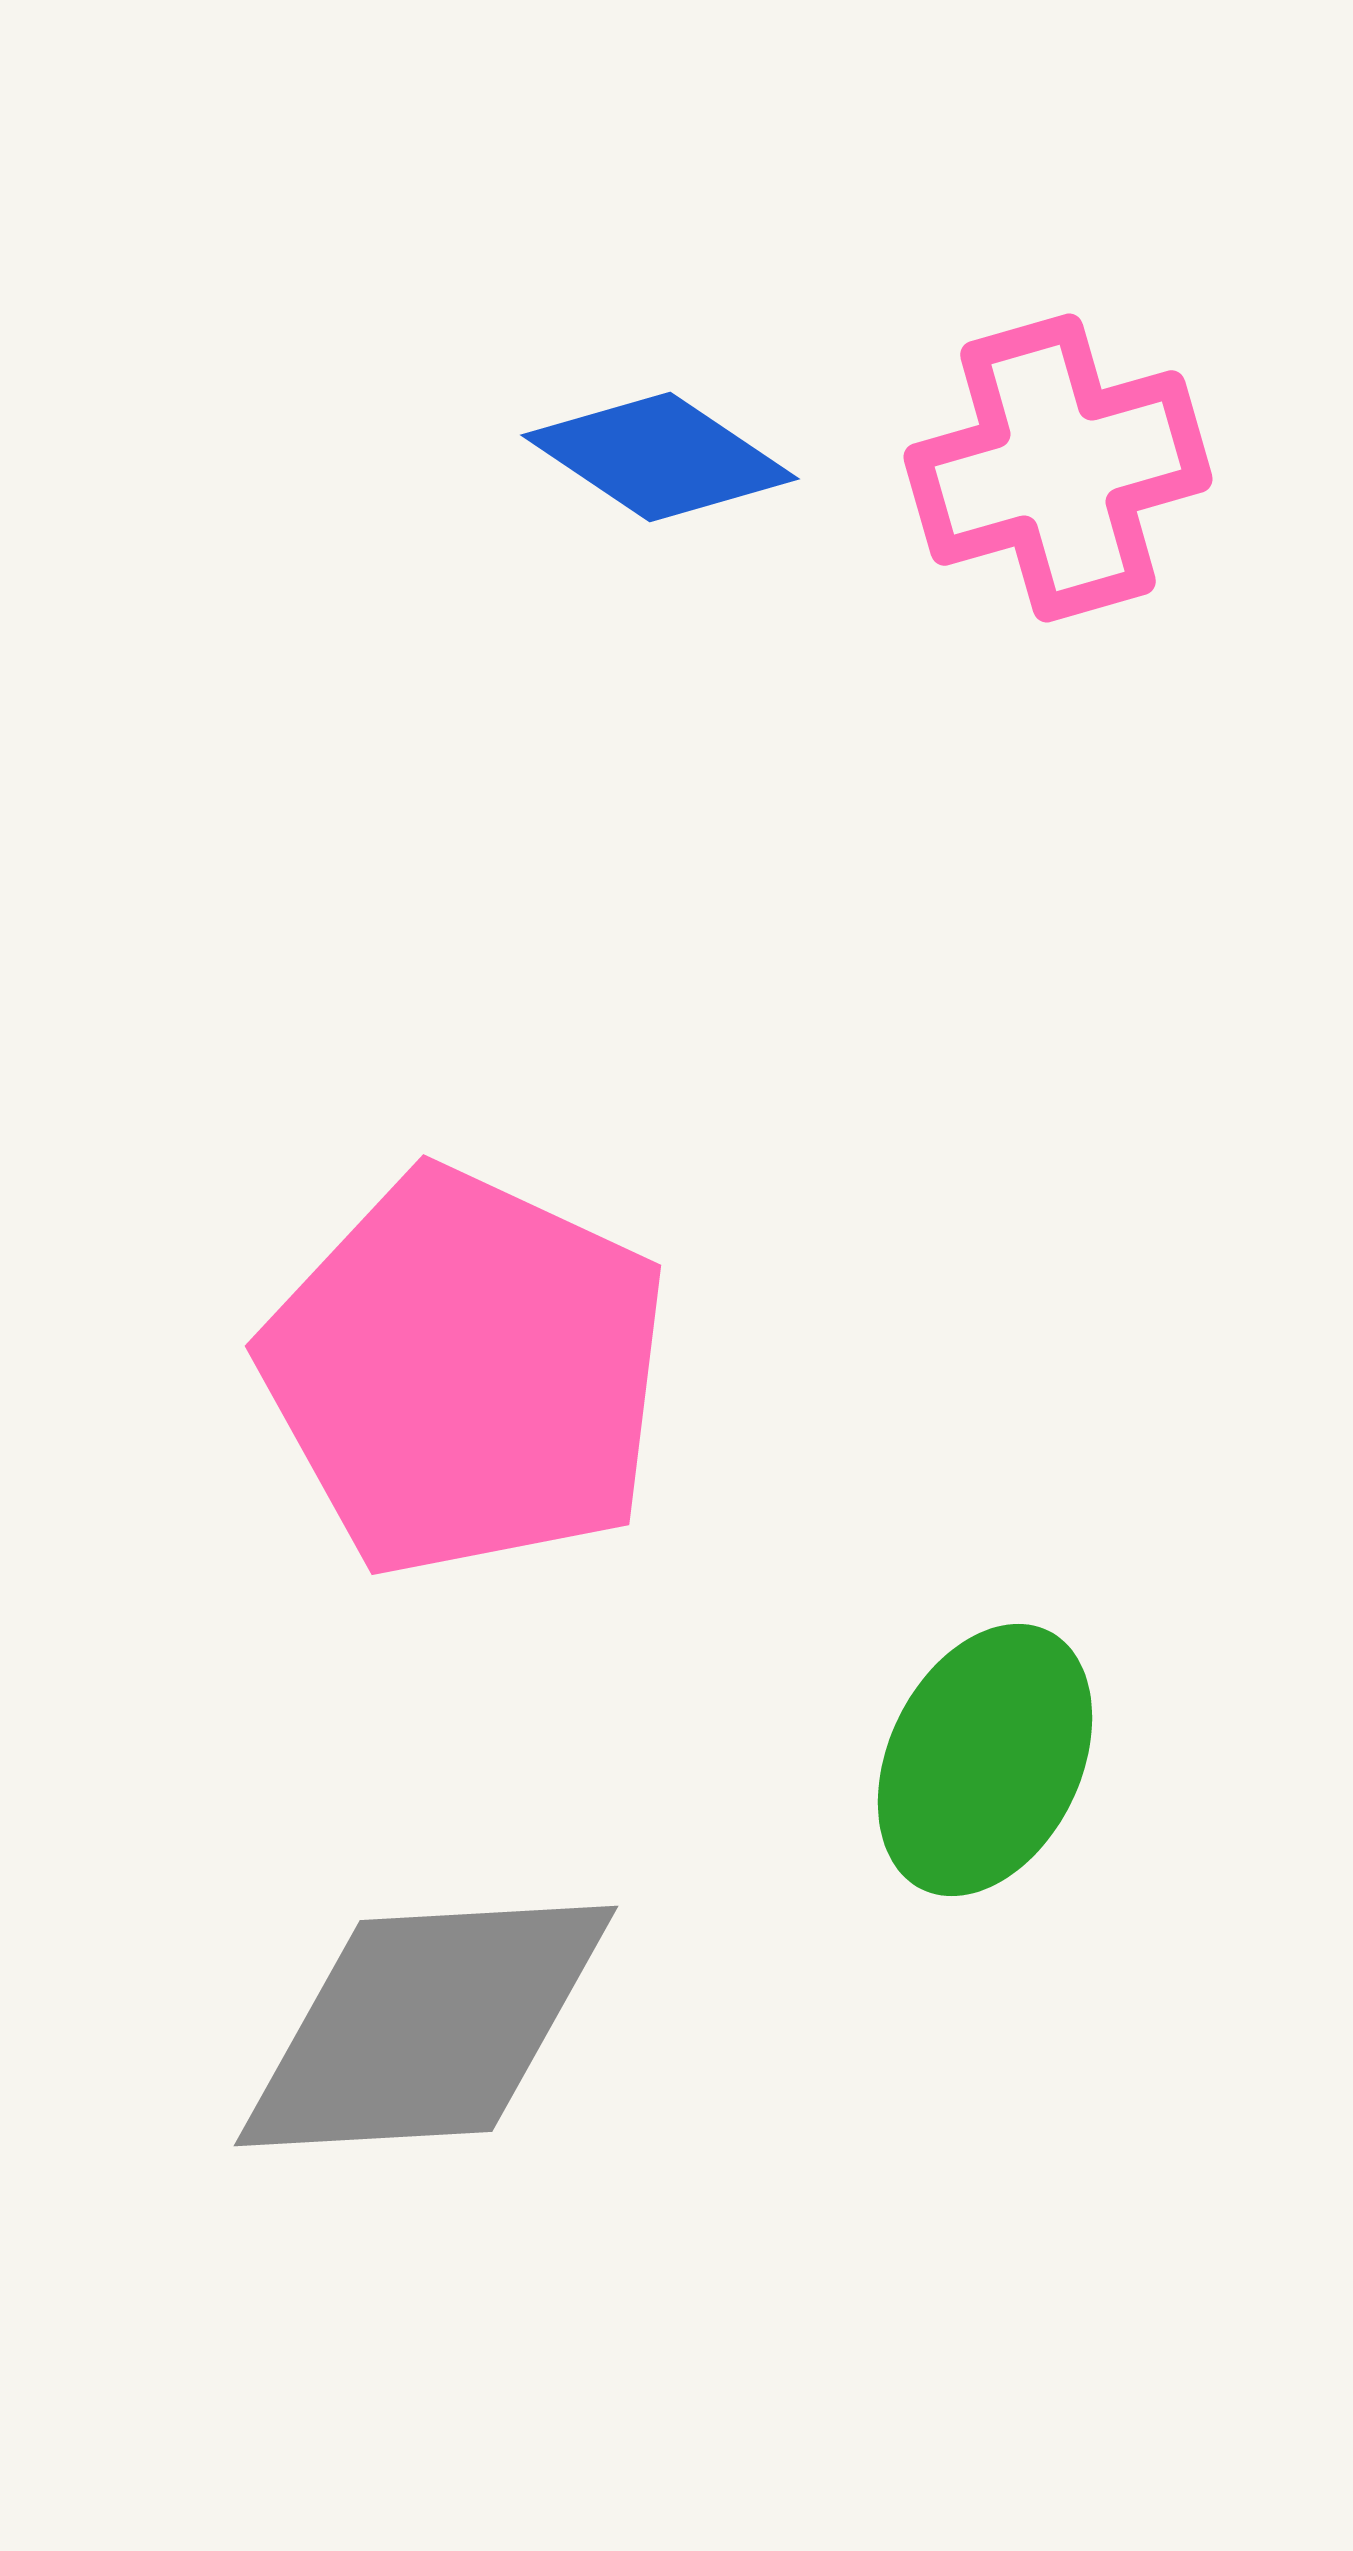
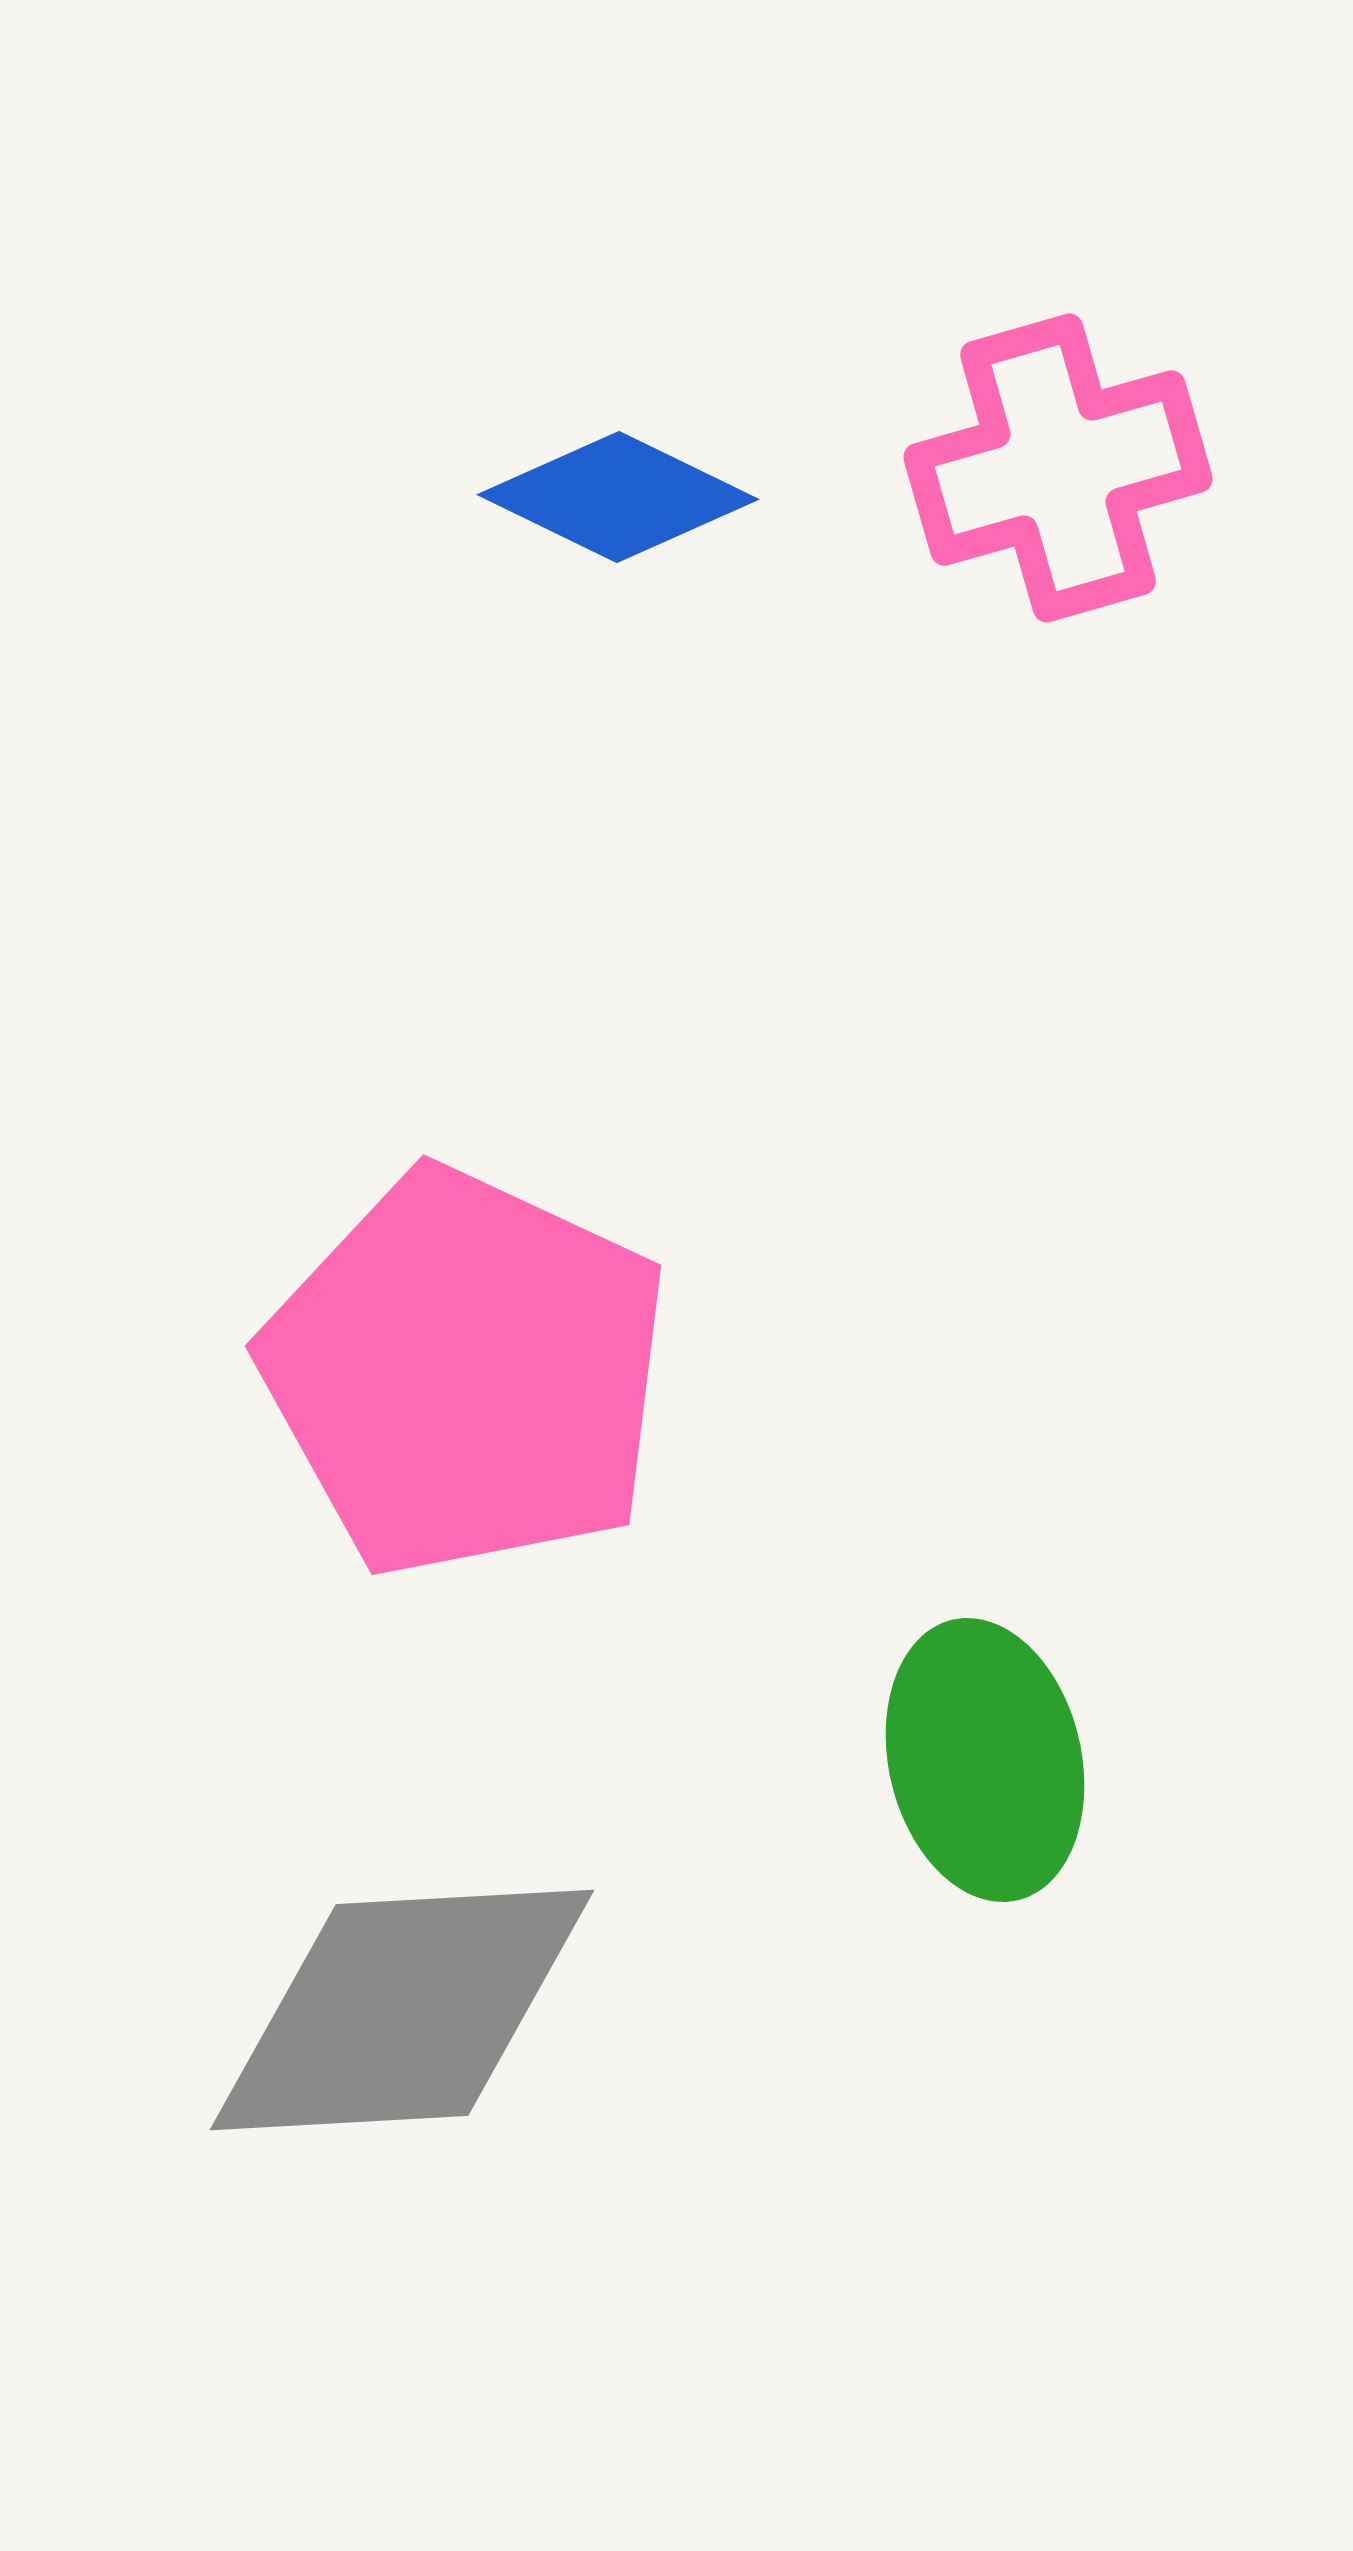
blue diamond: moved 42 px left, 40 px down; rotated 8 degrees counterclockwise
green ellipse: rotated 39 degrees counterclockwise
gray diamond: moved 24 px left, 16 px up
